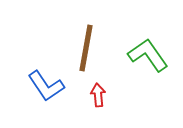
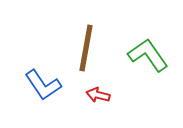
blue L-shape: moved 3 px left, 1 px up
red arrow: rotated 70 degrees counterclockwise
